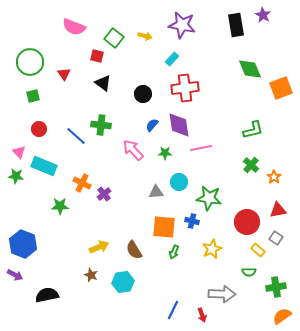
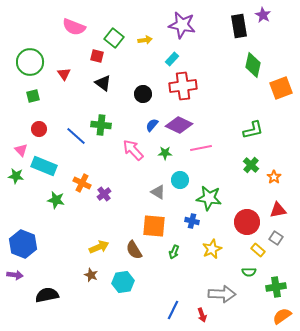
black rectangle at (236, 25): moved 3 px right, 1 px down
yellow arrow at (145, 36): moved 4 px down; rotated 24 degrees counterclockwise
green diamond at (250, 69): moved 3 px right, 4 px up; rotated 35 degrees clockwise
red cross at (185, 88): moved 2 px left, 2 px up
purple diamond at (179, 125): rotated 56 degrees counterclockwise
pink triangle at (19, 152): moved 2 px right, 2 px up
cyan circle at (179, 182): moved 1 px right, 2 px up
gray triangle at (156, 192): moved 2 px right; rotated 35 degrees clockwise
green star at (60, 206): moved 4 px left, 6 px up; rotated 12 degrees clockwise
orange square at (164, 227): moved 10 px left, 1 px up
purple arrow at (15, 275): rotated 21 degrees counterclockwise
